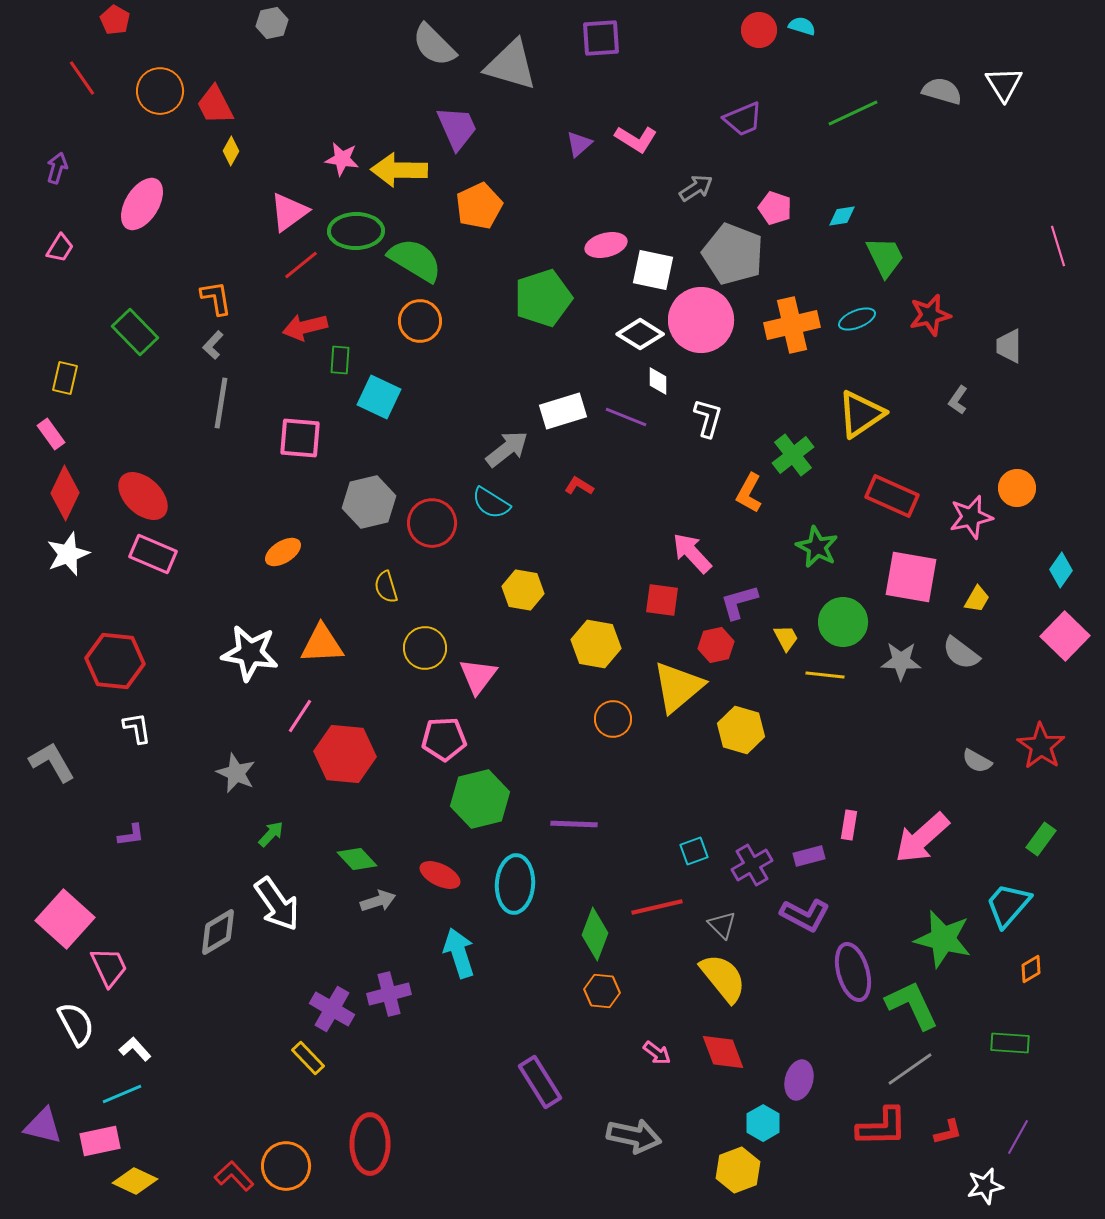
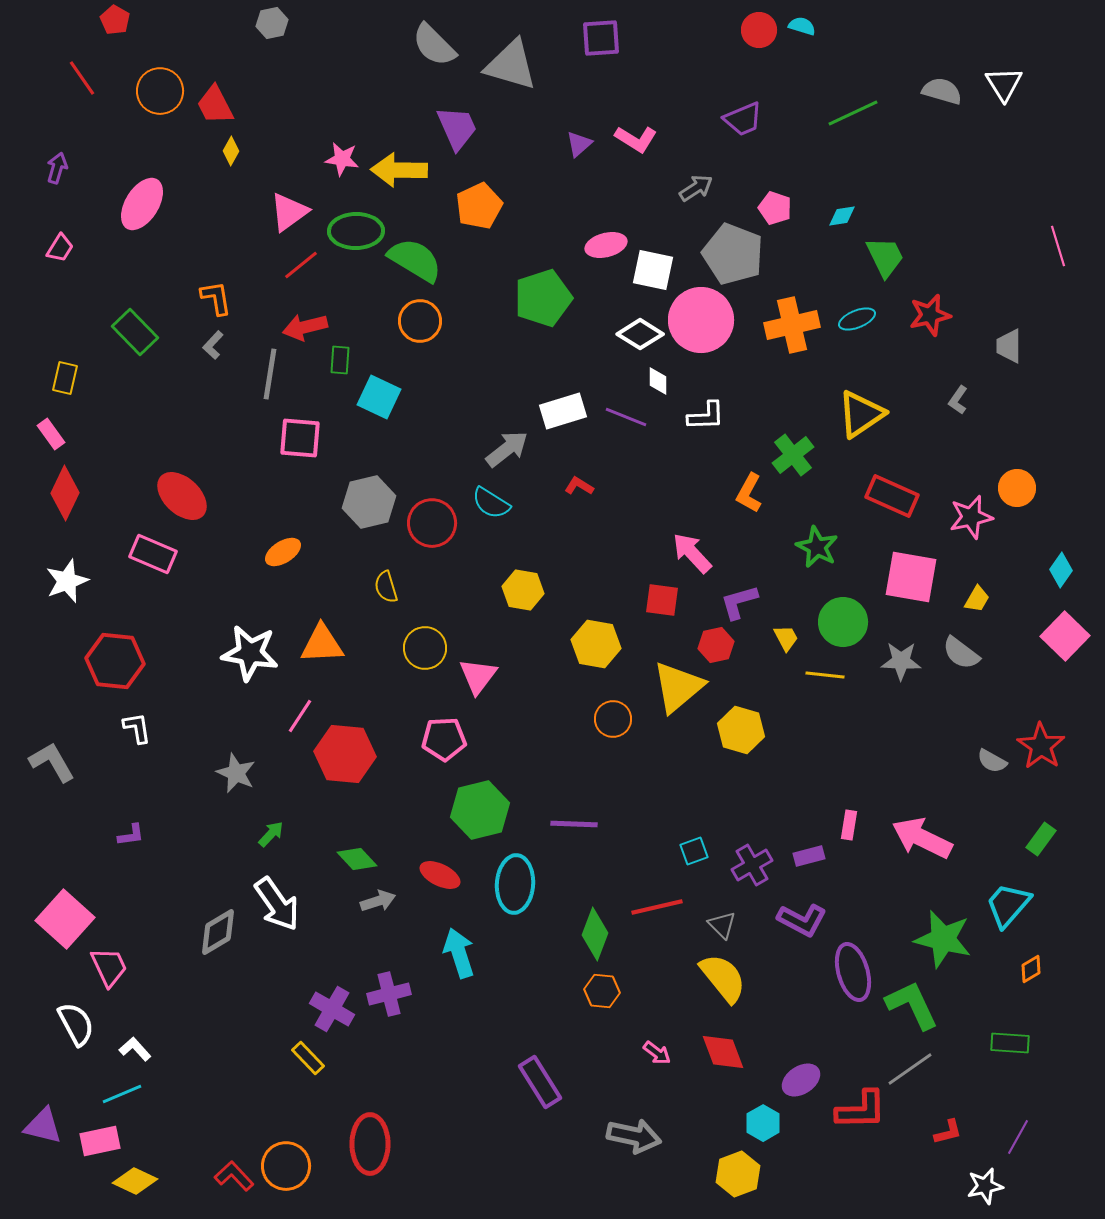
gray line at (221, 403): moved 49 px right, 29 px up
white L-shape at (708, 418): moved 2 px left, 2 px up; rotated 72 degrees clockwise
red ellipse at (143, 496): moved 39 px right
white star at (68, 554): moved 1 px left, 27 px down
gray semicircle at (977, 761): moved 15 px right
green hexagon at (480, 799): moved 11 px down
pink arrow at (922, 838): rotated 68 degrees clockwise
purple L-shape at (805, 915): moved 3 px left, 5 px down
purple ellipse at (799, 1080): moved 2 px right; rotated 42 degrees clockwise
red L-shape at (882, 1127): moved 21 px left, 17 px up
yellow hexagon at (738, 1170): moved 4 px down
